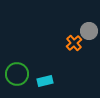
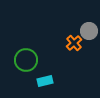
green circle: moved 9 px right, 14 px up
